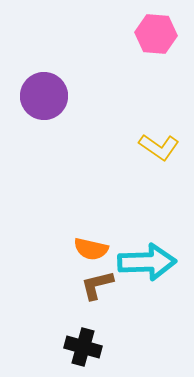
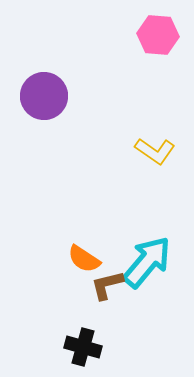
pink hexagon: moved 2 px right, 1 px down
yellow L-shape: moved 4 px left, 4 px down
orange semicircle: moved 7 px left, 10 px down; rotated 20 degrees clockwise
cyan arrow: rotated 48 degrees counterclockwise
brown L-shape: moved 10 px right
